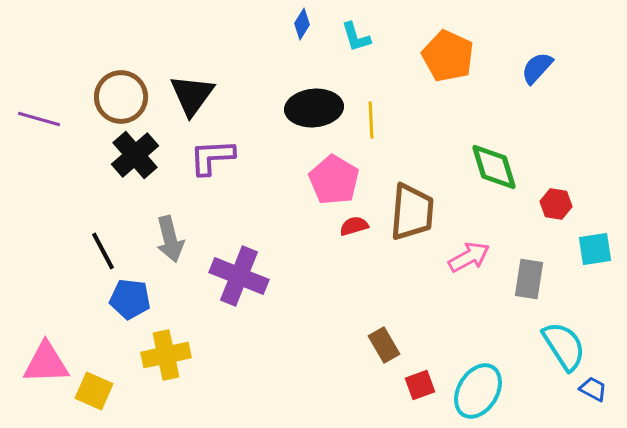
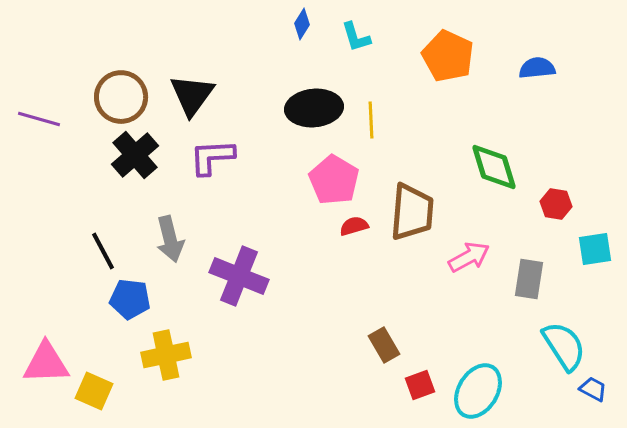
blue semicircle: rotated 42 degrees clockwise
